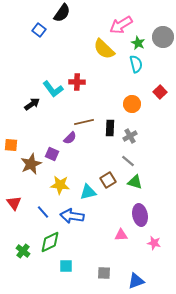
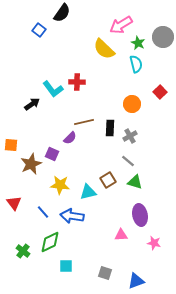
gray square: moved 1 px right; rotated 16 degrees clockwise
